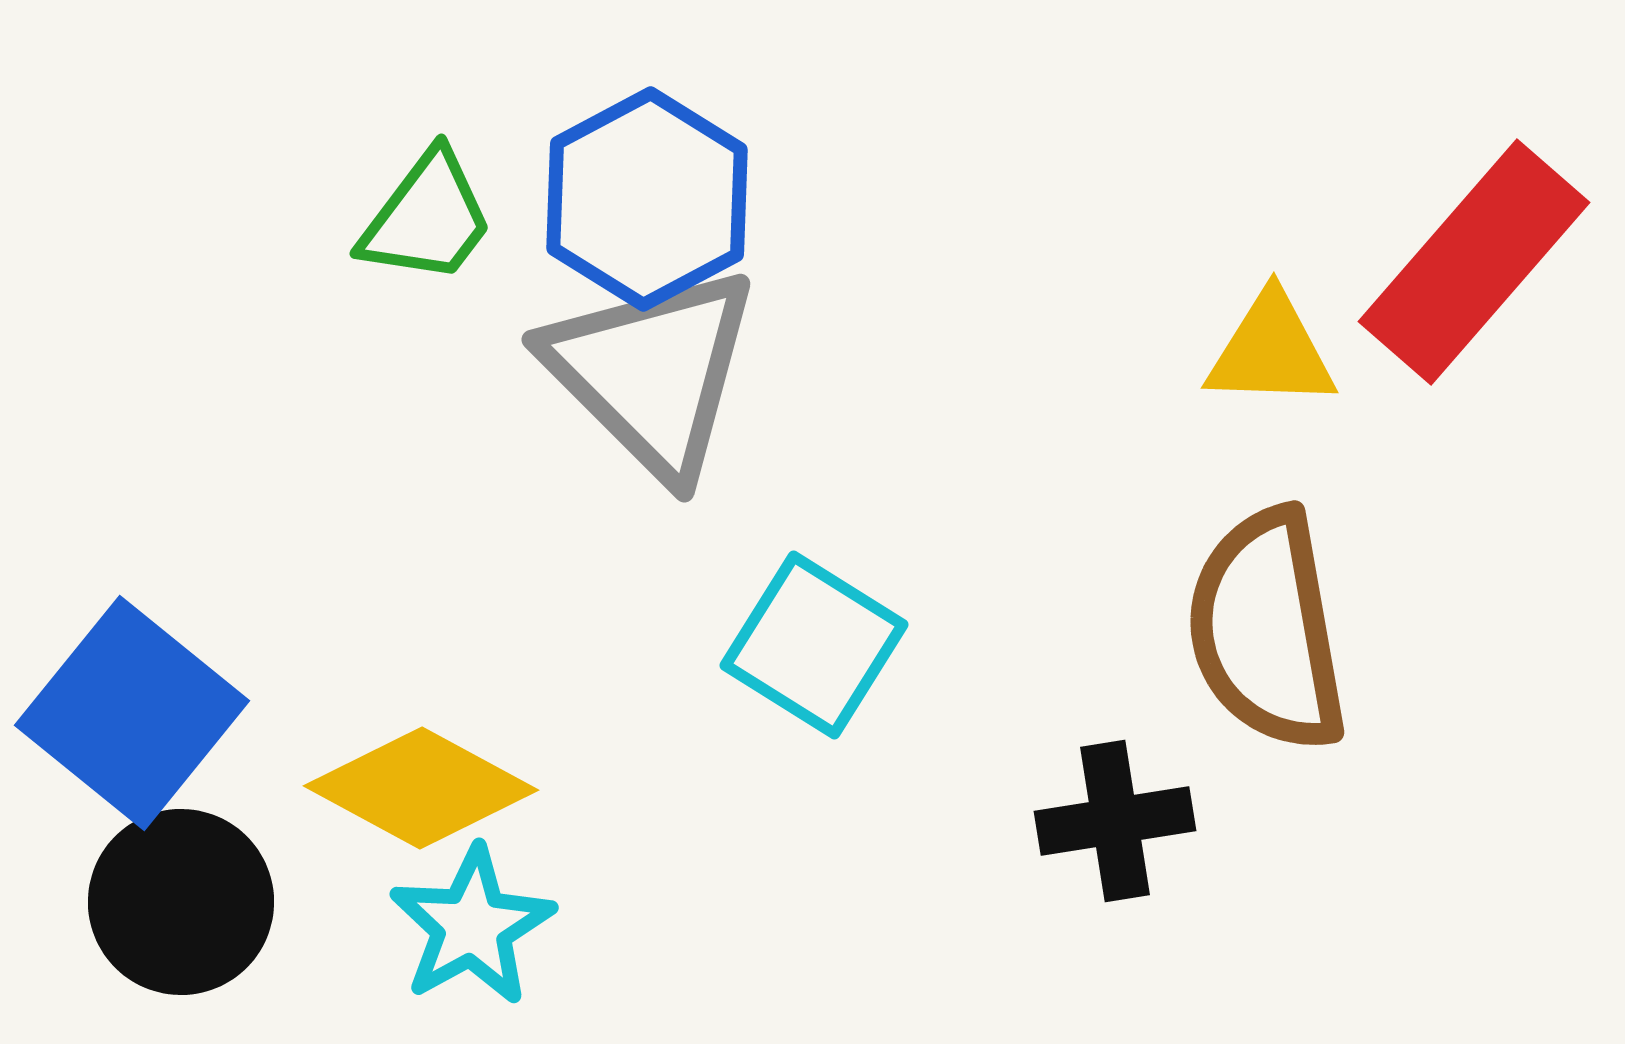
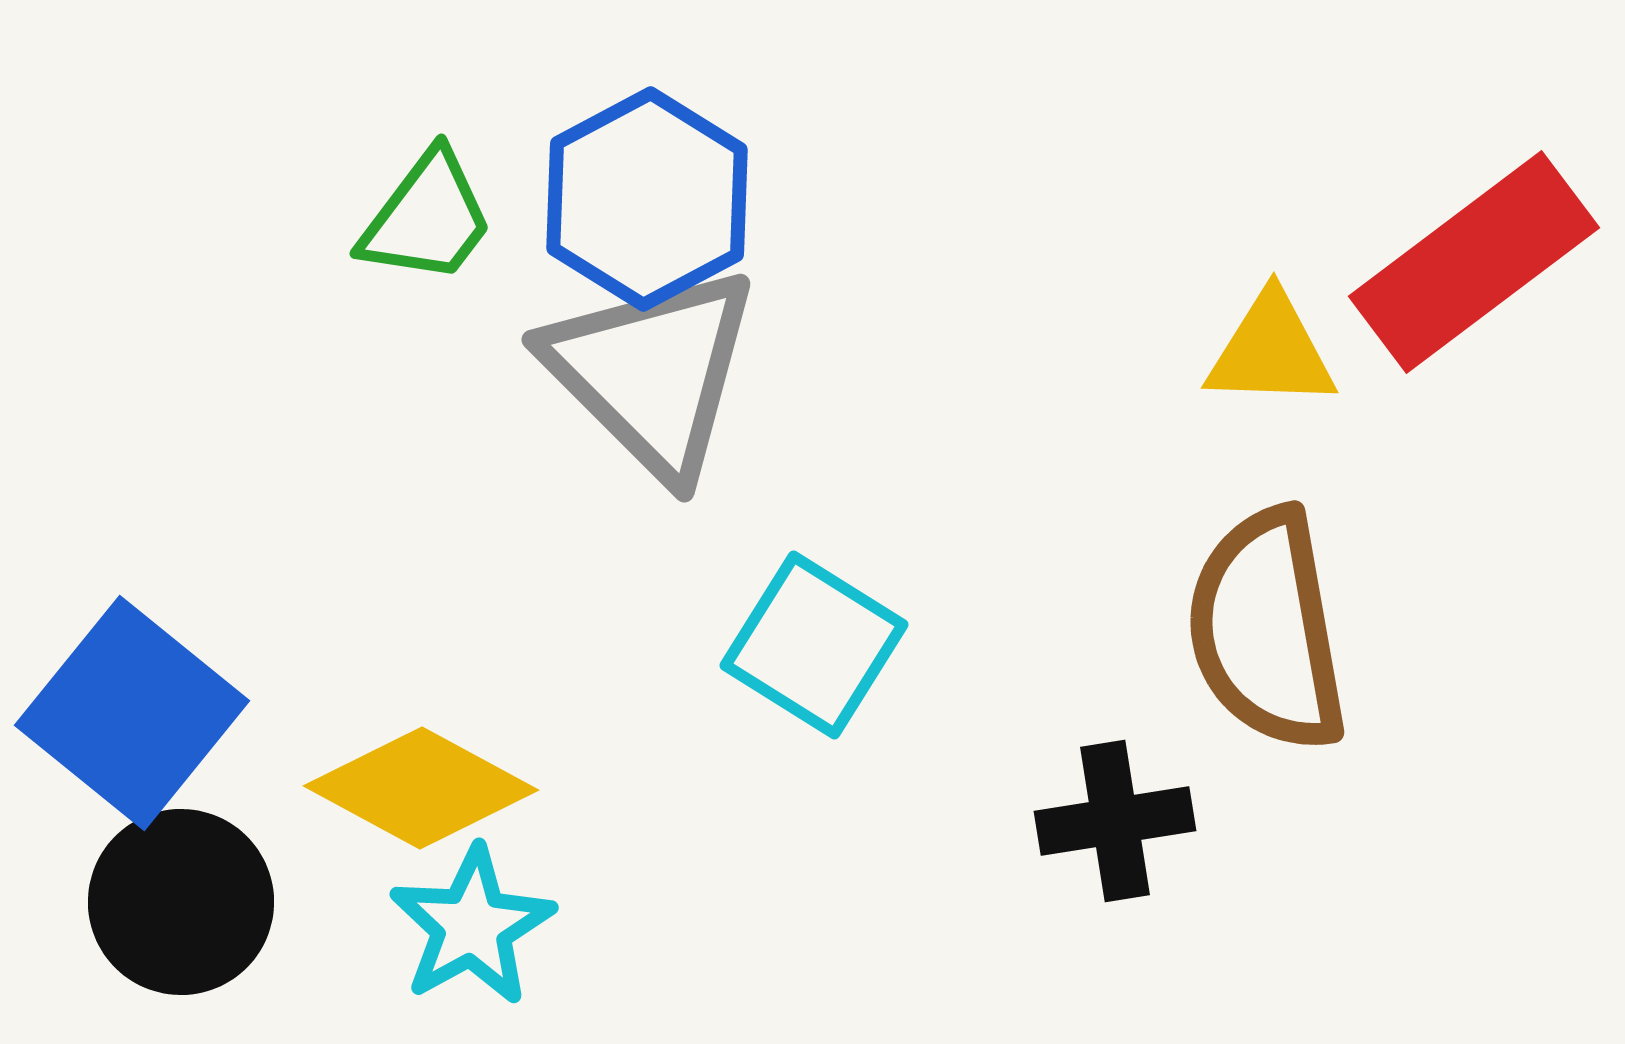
red rectangle: rotated 12 degrees clockwise
